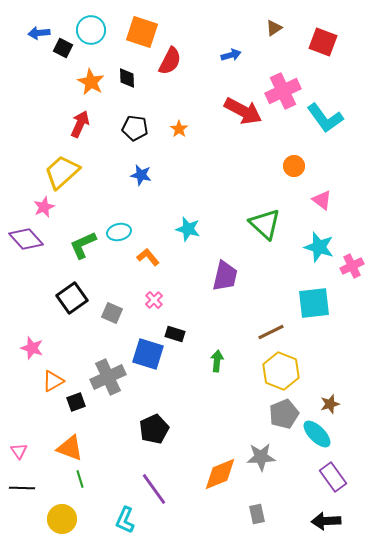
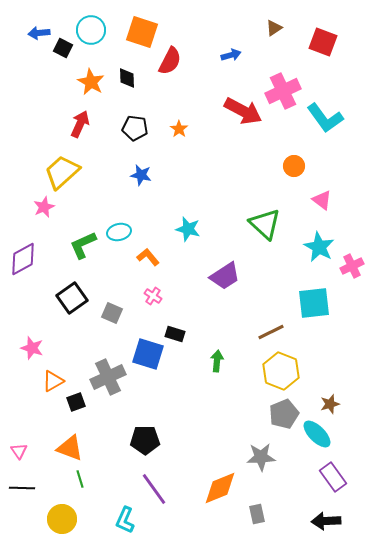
purple diamond at (26, 239): moved 3 px left, 20 px down; rotated 76 degrees counterclockwise
cyan star at (319, 247): rotated 12 degrees clockwise
purple trapezoid at (225, 276): rotated 44 degrees clockwise
pink cross at (154, 300): moved 1 px left, 4 px up; rotated 12 degrees counterclockwise
black pentagon at (154, 429): moved 9 px left, 11 px down; rotated 24 degrees clockwise
orange diamond at (220, 474): moved 14 px down
